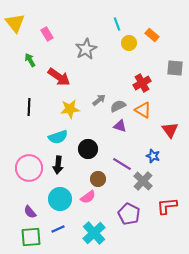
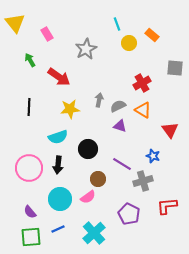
gray arrow: rotated 40 degrees counterclockwise
gray cross: rotated 30 degrees clockwise
